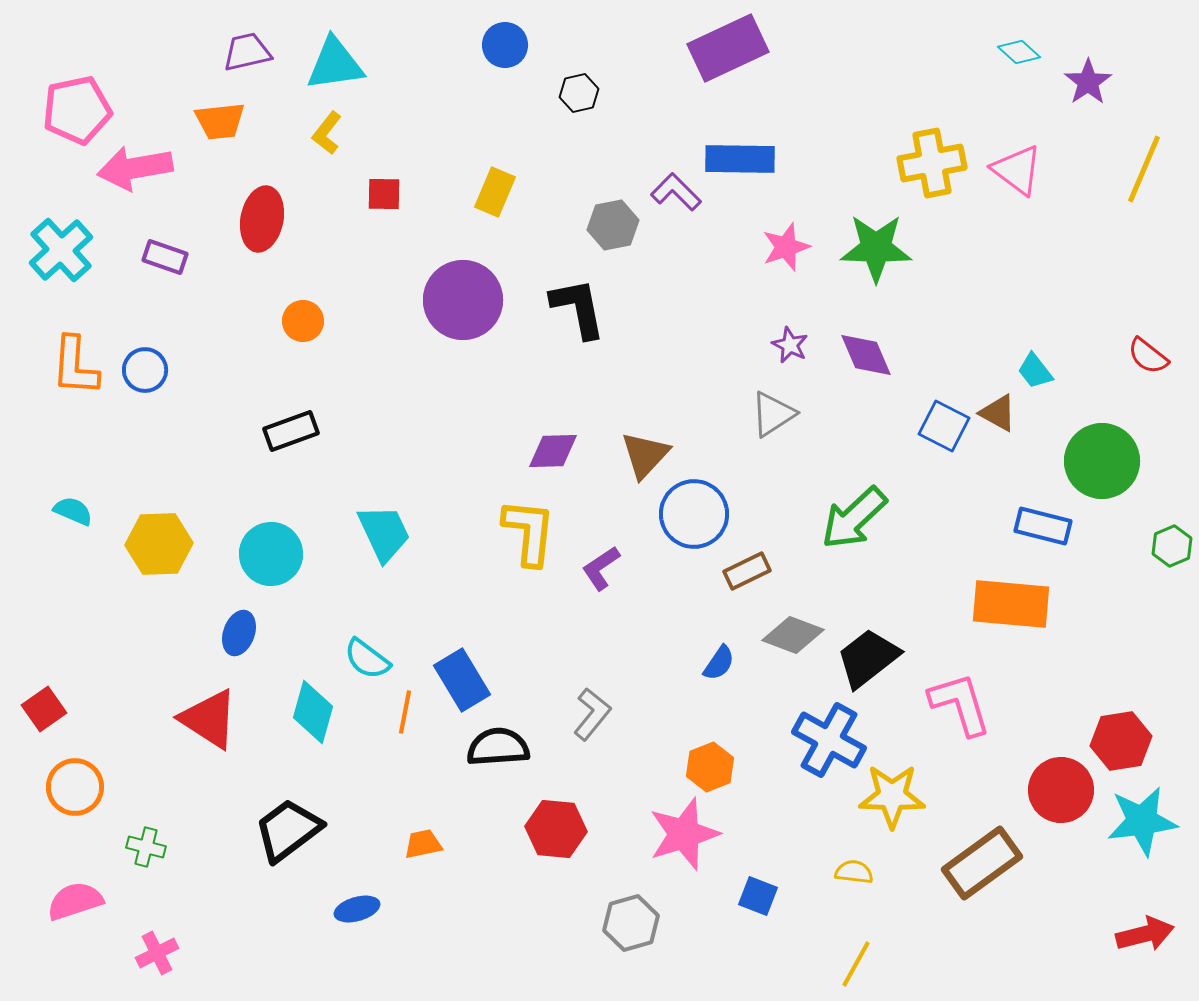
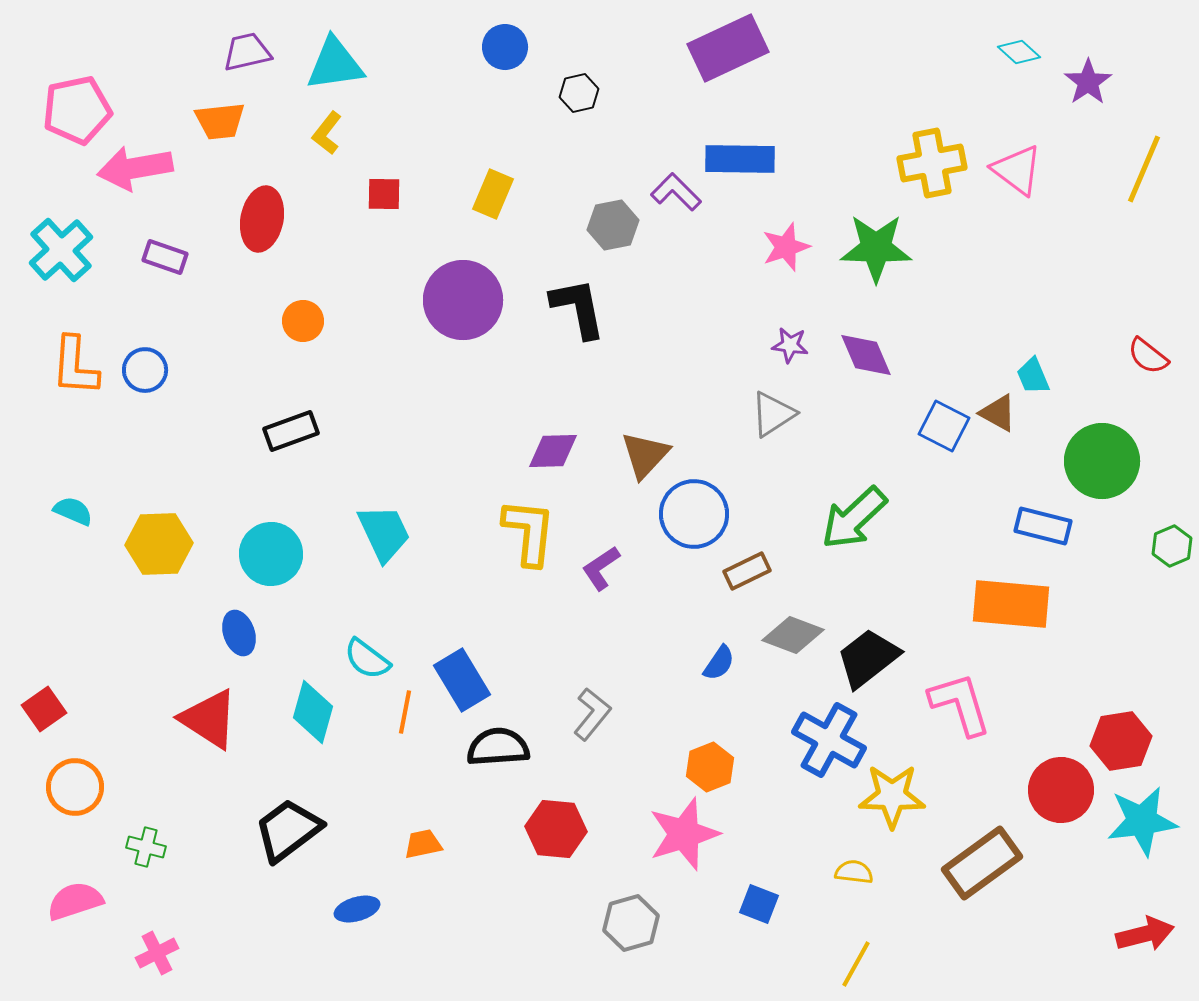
blue circle at (505, 45): moved 2 px down
yellow rectangle at (495, 192): moved 2 px left, 2 px down
purple star at (790, 345): rotated 18 degrees counterclockwise
cyan trapezoid at (1035, 371): moved 2 px left, 5 px down; rotated 15 degrees clockwise
blue ellipse at (239, 633): rotated 39 degrees counterclockwise
blue square at (758, 896): moved 1 px right, 8 px down
